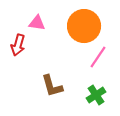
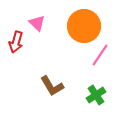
pink triangle: rotated 36 degrees clockwise
red arrow: moved 2 px left, 3 px up
pink line: moved 2 px right, 2 px up
brown L-shape: rotated 15 degrees counterclockwise
